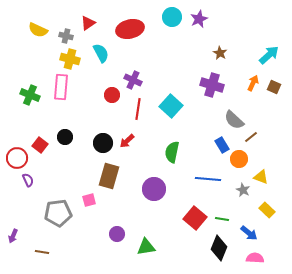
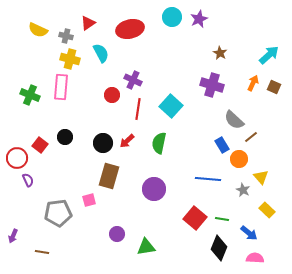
green semicircle at (172, 152): moved 13 px left, 9 px up
yellow triangle at (261, 177): rotated 28 degrees clockwise
